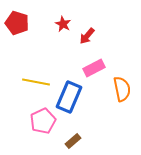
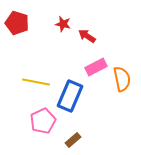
red star: rotated 14 degrees counterclockwise
red arrow: rotated 84 degrees clockwise
pink rectangle: moved 2 px right, 1 px up
orange semicircle: moved 10 px up
blue rectangle: moved 1 px right, 1 px up
brown rectangle: moved 1 px up
